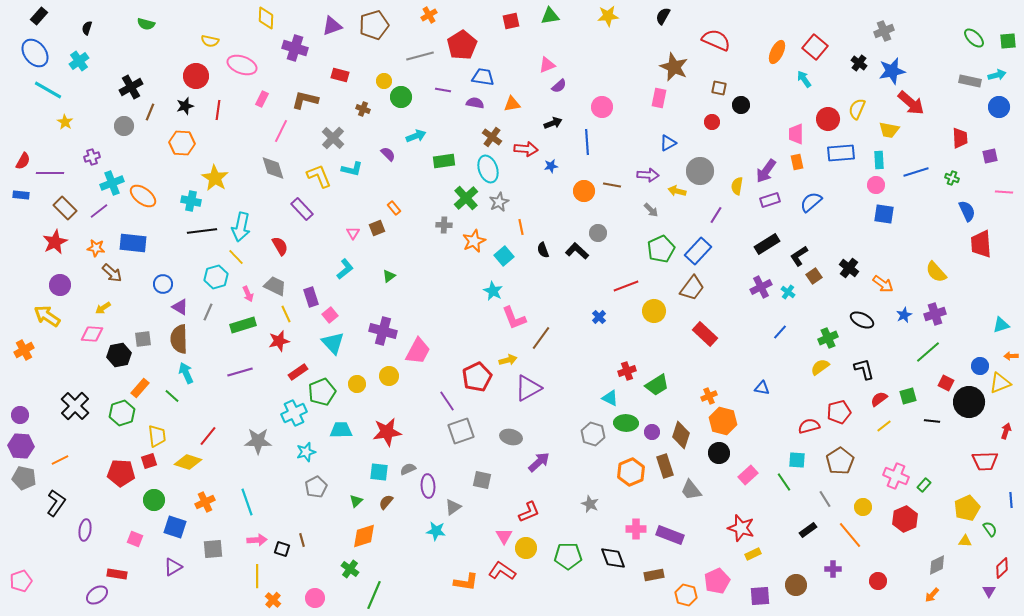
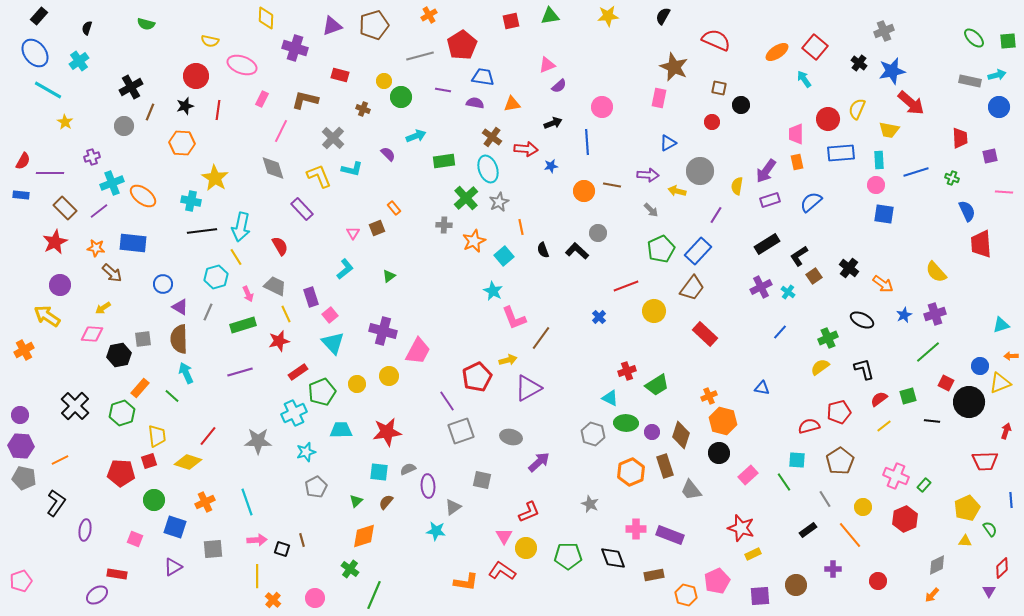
orange ellipse at (777, 52): rotated 30 degrees clockwise
yellow line at (236, 257): rotated 12 degrees clockwise
